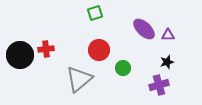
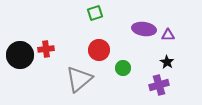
purple ellipse: rotated 35 degrees counterclockwise
black star: rotated 24 degrees counterclockwise
